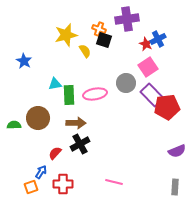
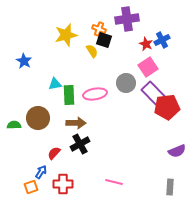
blue cross: moved 4 px right, 1 px down
yellow semicircle: moved 7 px right
purple rectangle: moved 1 px right, 2 px up
red semicircle: moved 1 px left
gray rectangle: moved 5 px left
